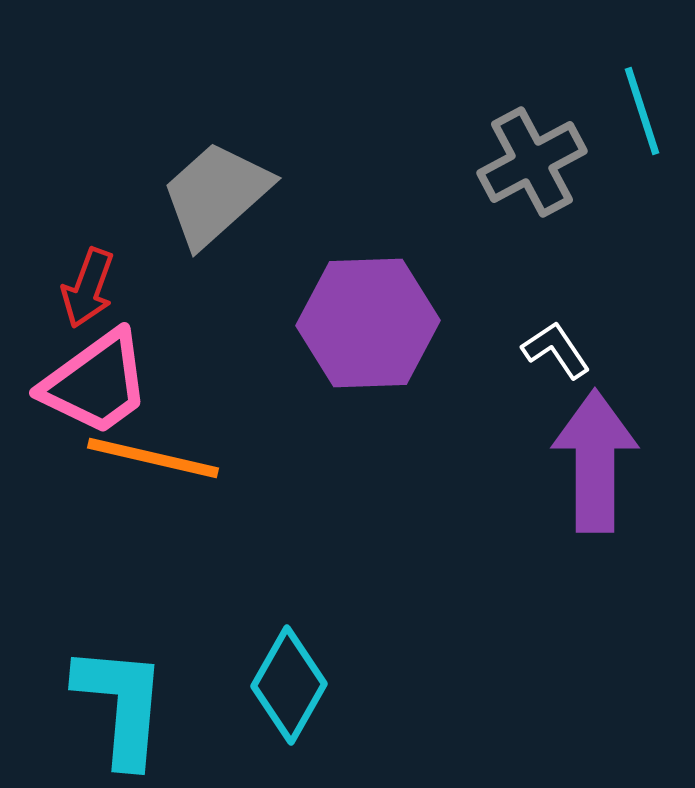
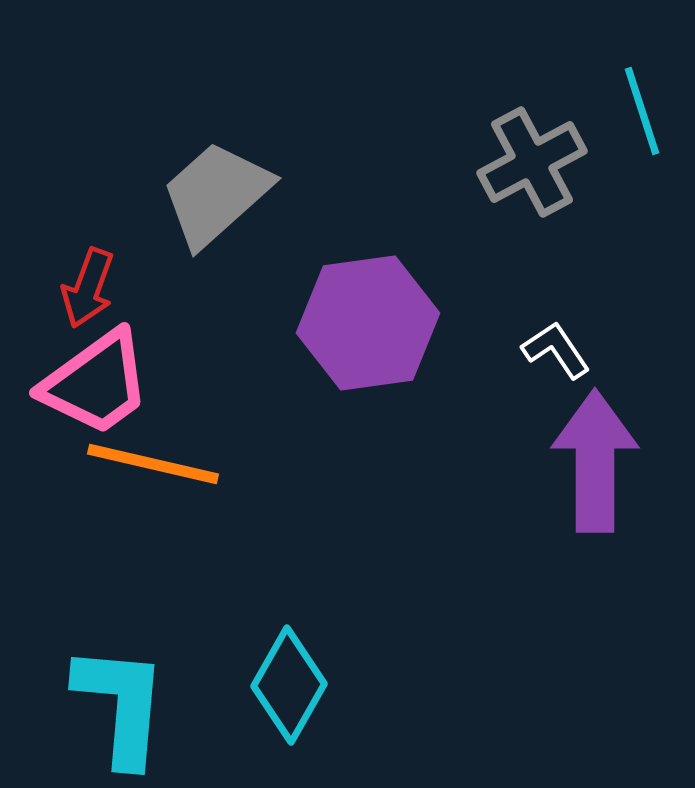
purple hexagon: rotated 6 degrees counterclockwise
orange line: moved 6 px down
